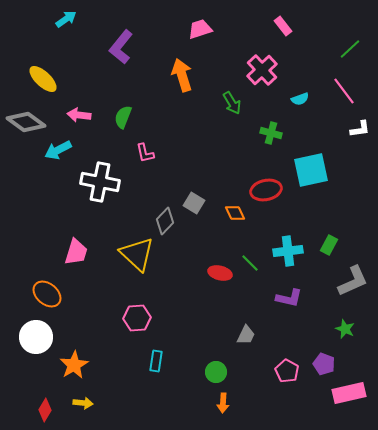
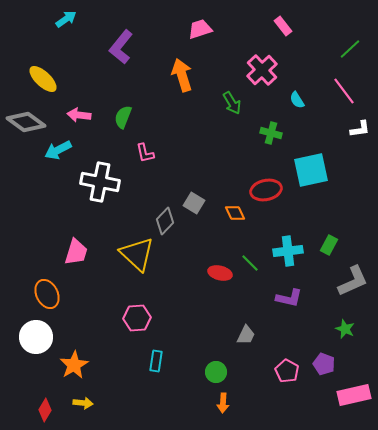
cyan semicircle at (300, 99): moved 3 px left, 1 px down; rotated 78 degrees clockwise
orange ellipse at (47, 294): rotated 24 degrees clockwise
pink rectangle at (349, 393): moved 5 px right, 2 px down
